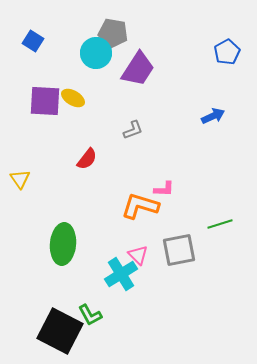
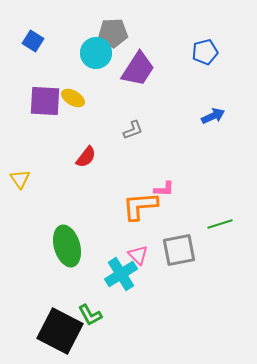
gray pentagon: rotated 12 degrees counterclockwise
blue pentagon: moved 22 px left; rotated 15 degrees clockwise
red semicircle: moved 1 px left, 2 px up
orange L-shape: rotated 21 degrees counterclockwise
green ellipse: moved 4 px right, 2 px down; rotated 21 degrees counterclockwise
